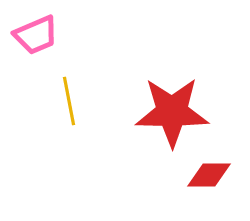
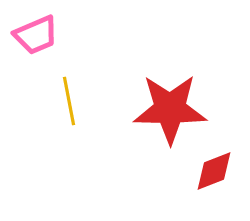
red star: moved 2 px left, 3 px up
red diamond: moved 5 px right, 4 px up; rotated 21 degrees counterclockwise
